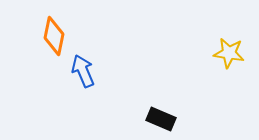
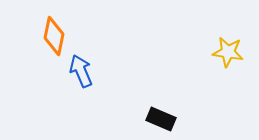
yellow star: moved 1 px left, 1 px up
blue arrow: moved 2 px left
